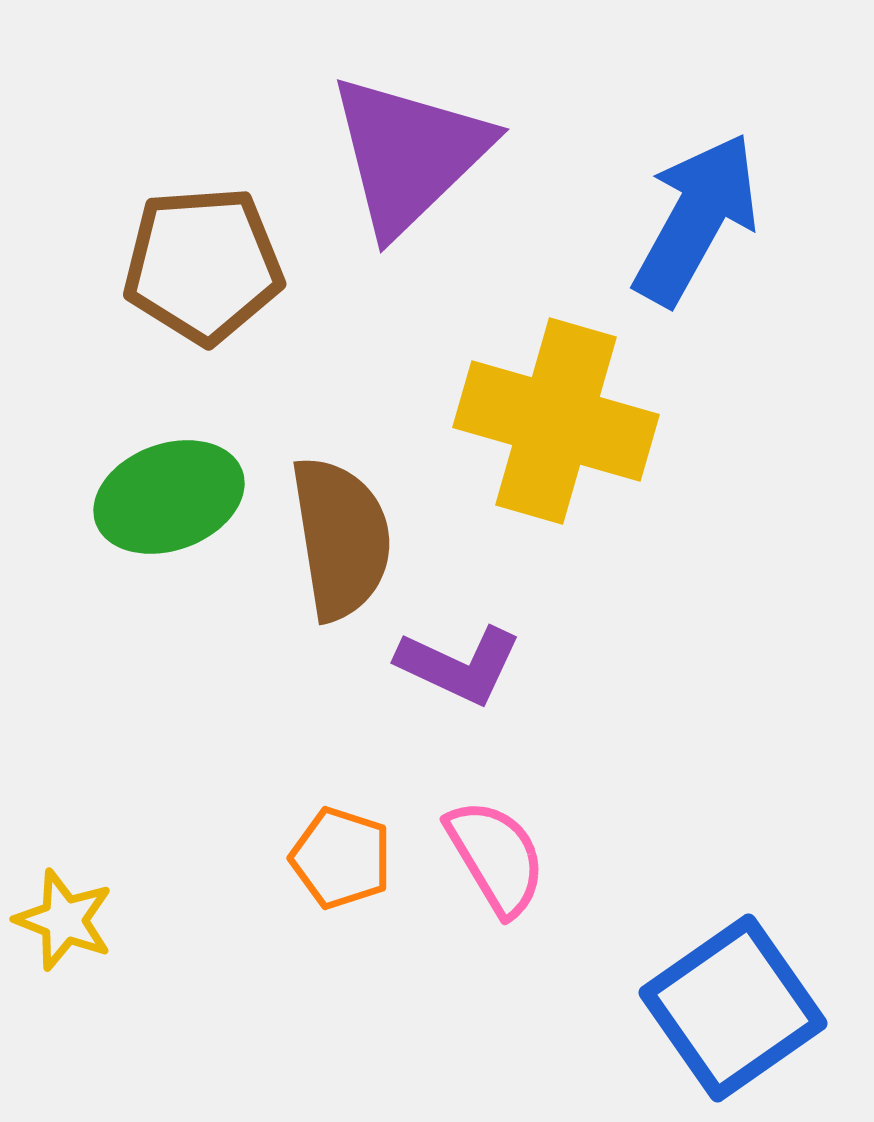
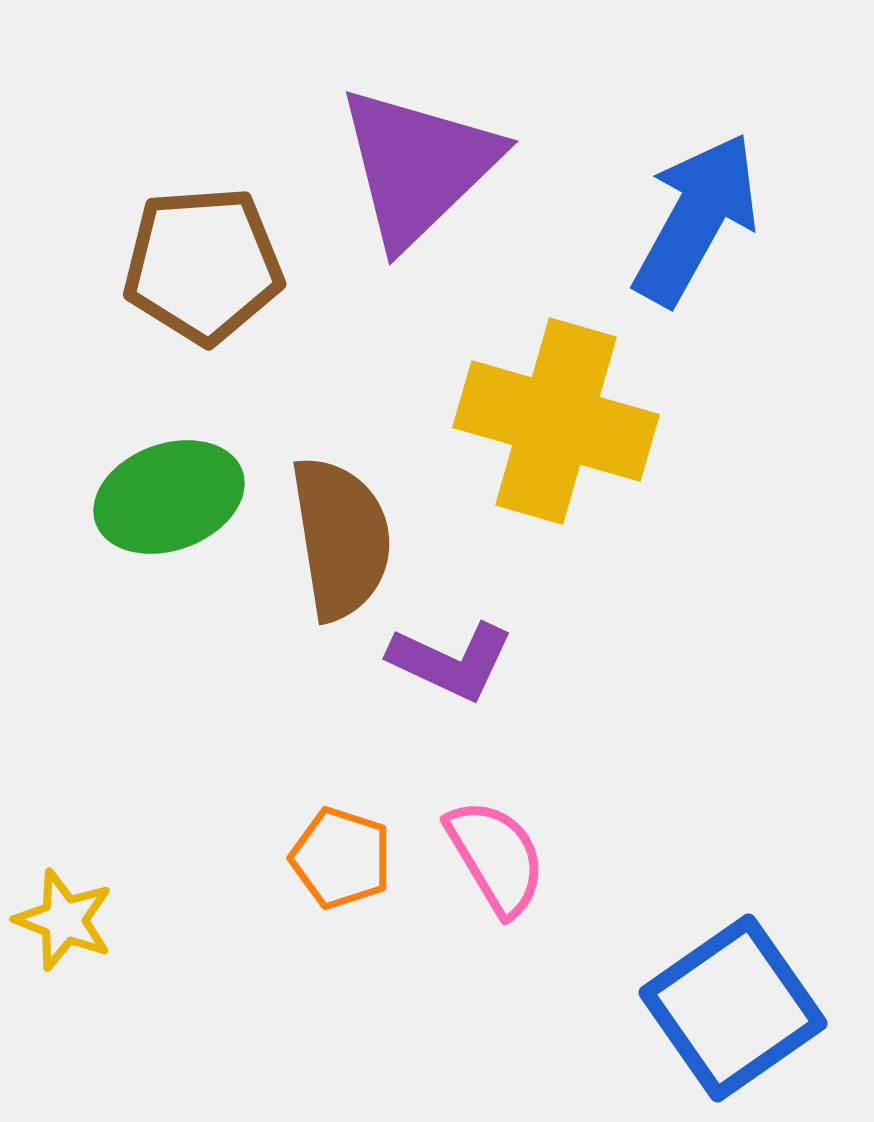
purple triangle: moved 9 px right, 12 px down
purple L-shape: moved 8 px left, 4 px up
